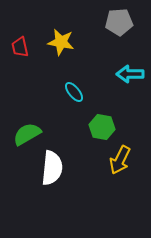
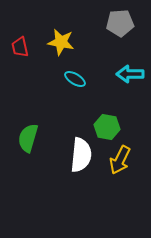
gray pentagon: moved 1 px right, 1 px down
cyan ellipse: moved 1 px right, 13 px up; rotated 20 degrees counterclockwise
green hexagon: moved 5 px right
green semicircle: moved 1 px right, 4 px down; rotated 44 degrees counterclockwise
white semicircle: moved 29 px right, 13 px up
